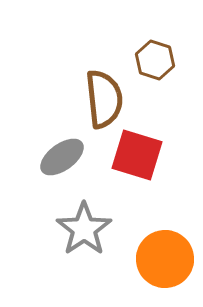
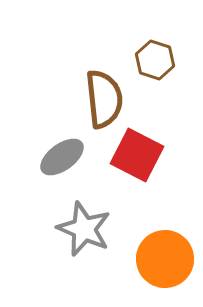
red square: rotated 10 degrees clockwise
gray star: rotated 14 degrees counterclockwise
